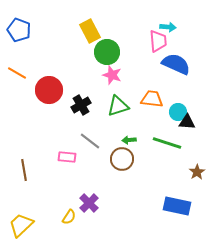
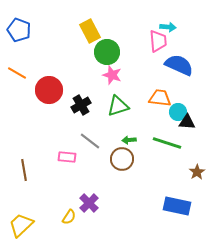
blue semicircle: moved 3 px right, 1 px down
orange trapezoid: moved 8 px right, 1 px up
